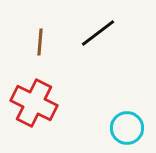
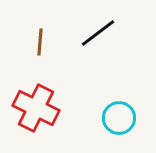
red cross: moved 2 px right, 5 px down
cyan circle: moved 8 px left, 10 px up
